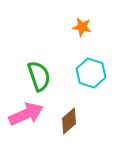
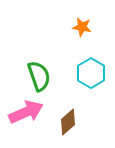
cyan hexagon: rotated 12 degrees clockwise
pink arrow: moved 2 px up
brown diamond: moved 1 px left, 1 px down
